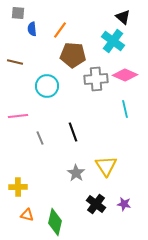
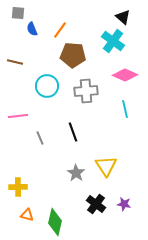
blue semicircle: rotated 16 degrees counterclockwise
gray cross: moved 10 px left, 12 px down
